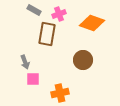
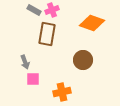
pink cross: moved 7 px left, 4 px up
orange cross: moved 2 px right, 1 px up
